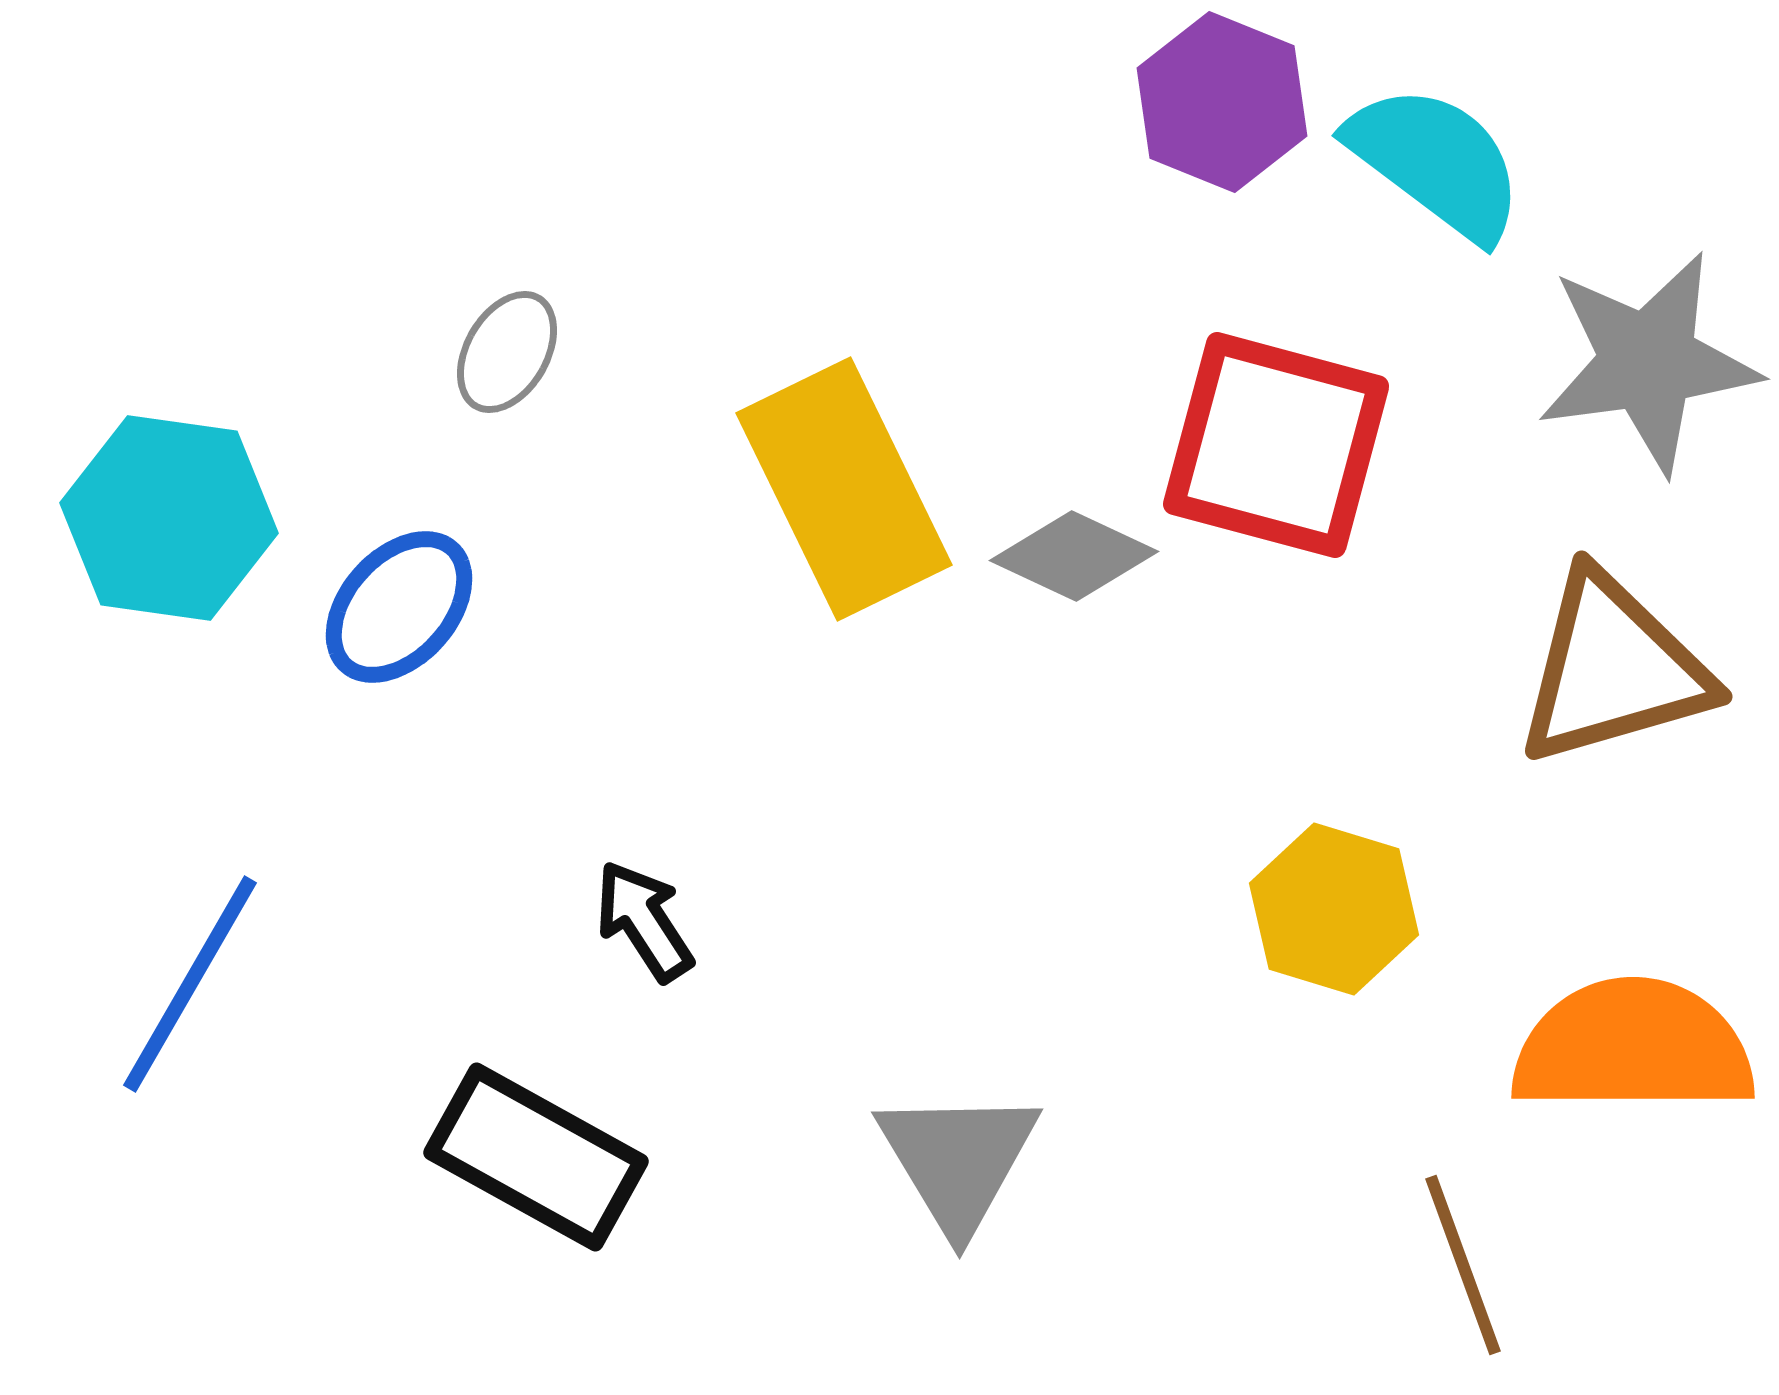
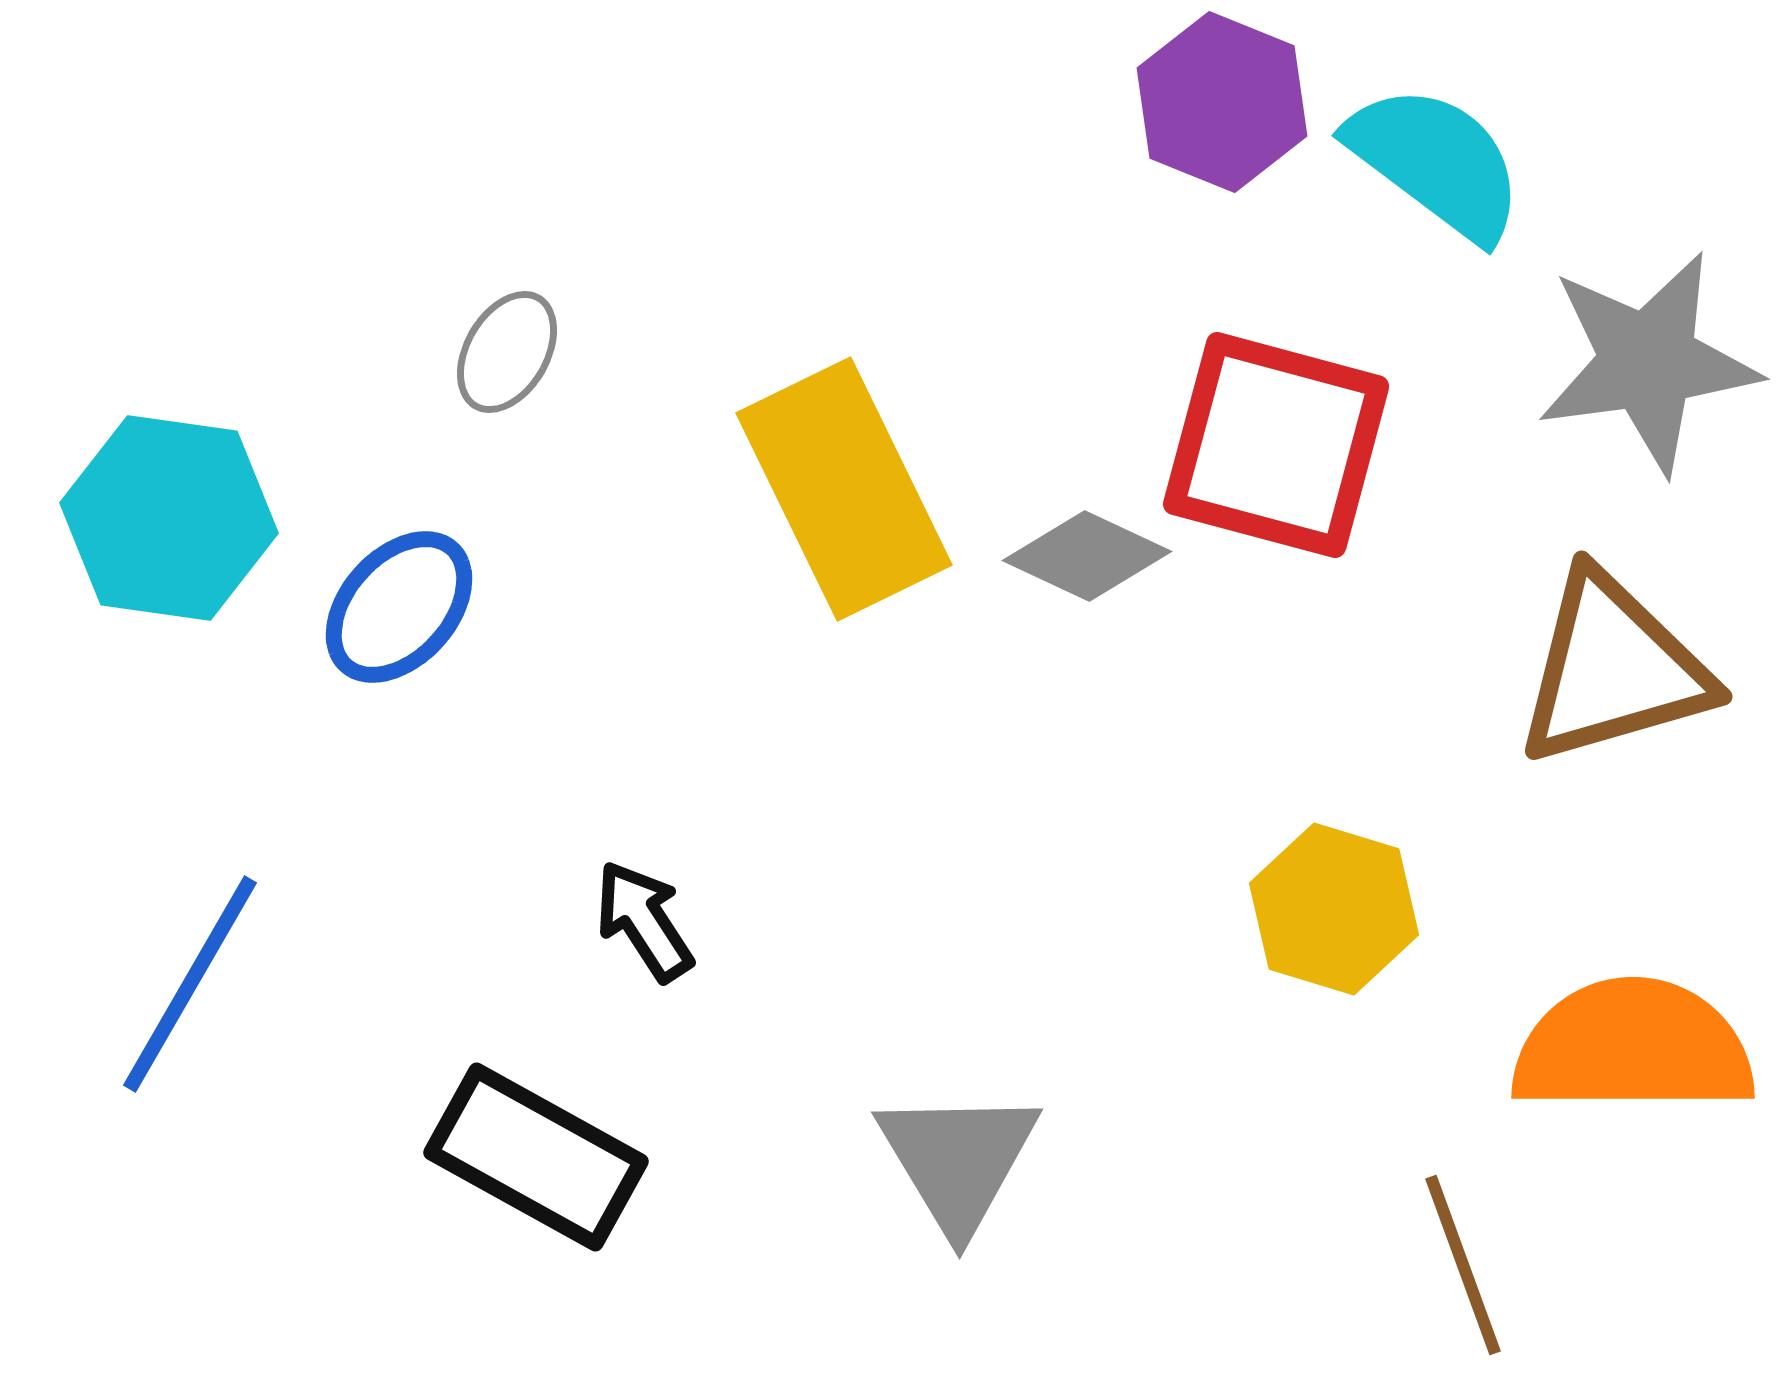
gray diamond: moved 13 px right
